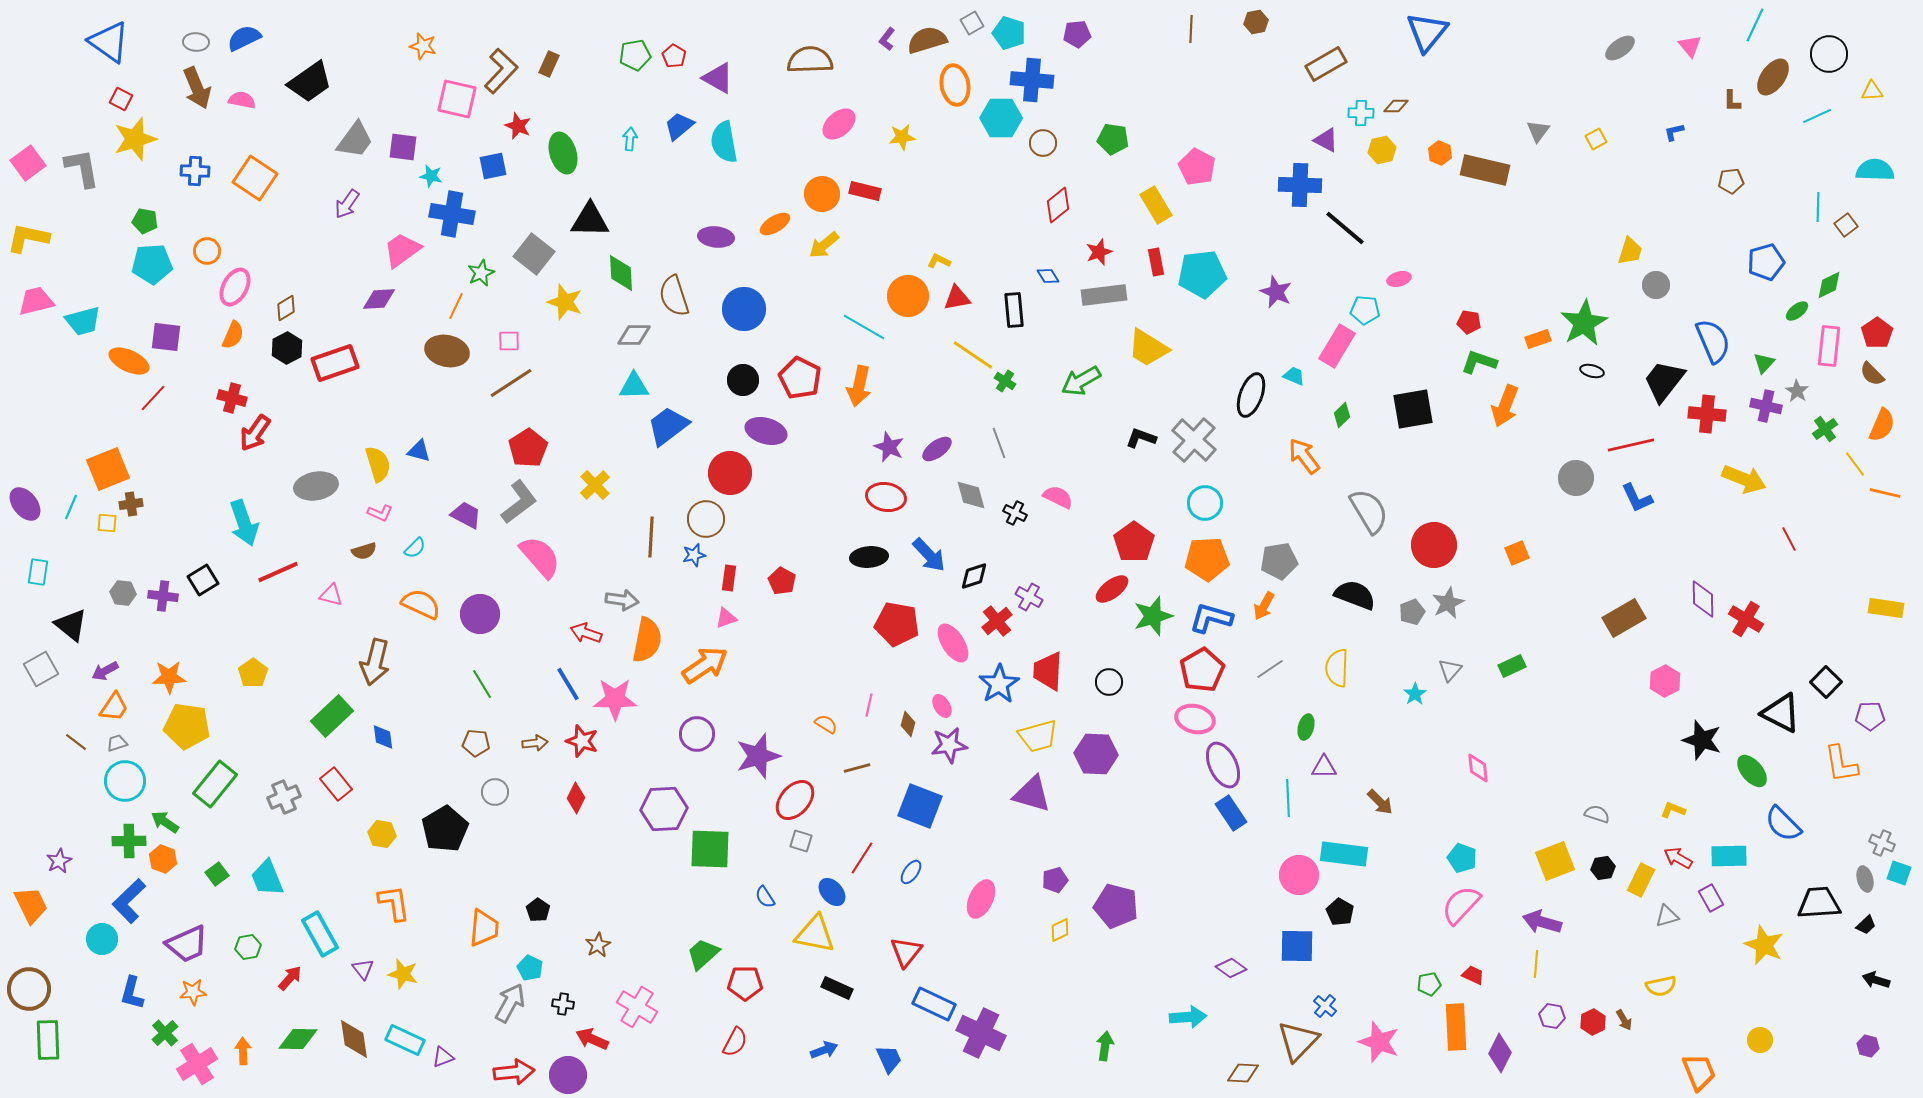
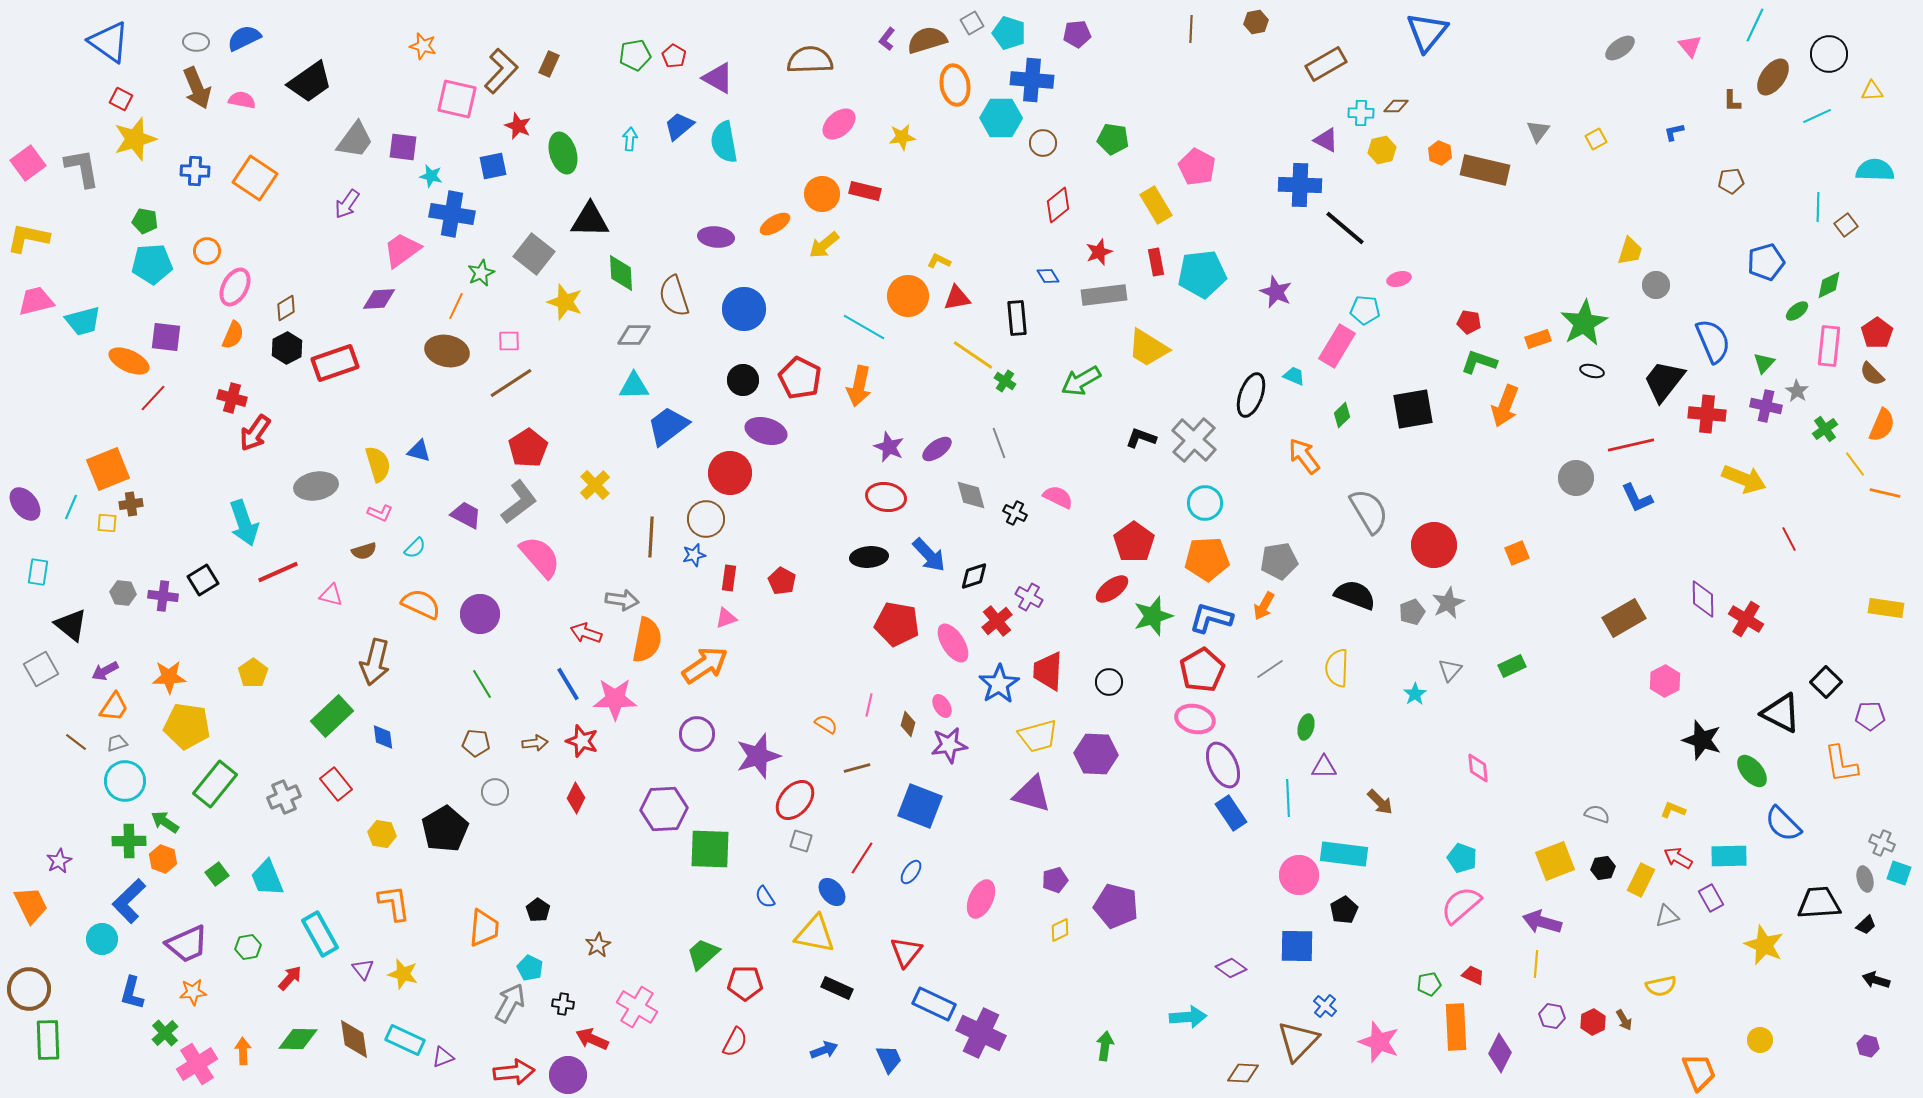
black rectangle at (1014, 310): moved 3 px right, 8 px down
pink semicircle at (1461, 905): rotated 6 degrees clockwise
black pentagon at (1340, 912): moved 4 px right, 2 px up; rotated 12 degrees clockwise
